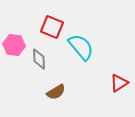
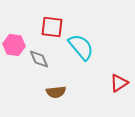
red square: rotated 15 degrees counterclockwise
gray diamond: rotated 20 degrees counterclockwise
brown semicircle: rotated 24 degrees clockwise
